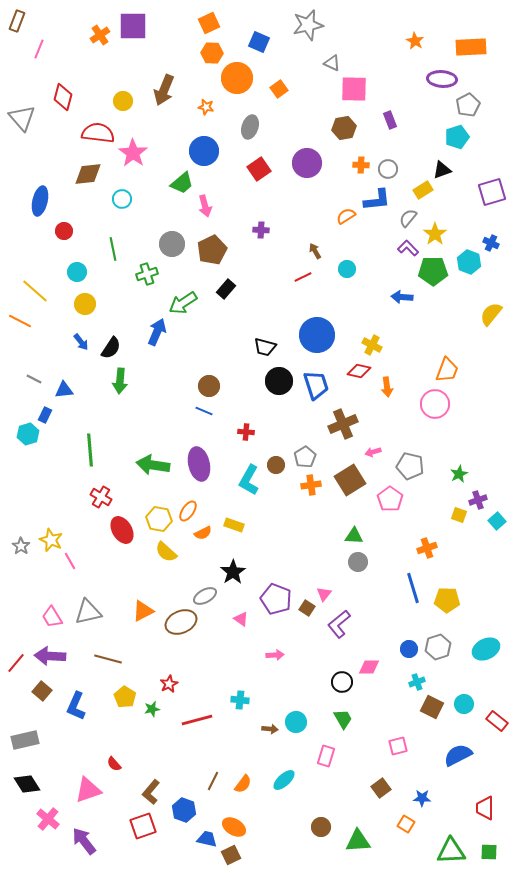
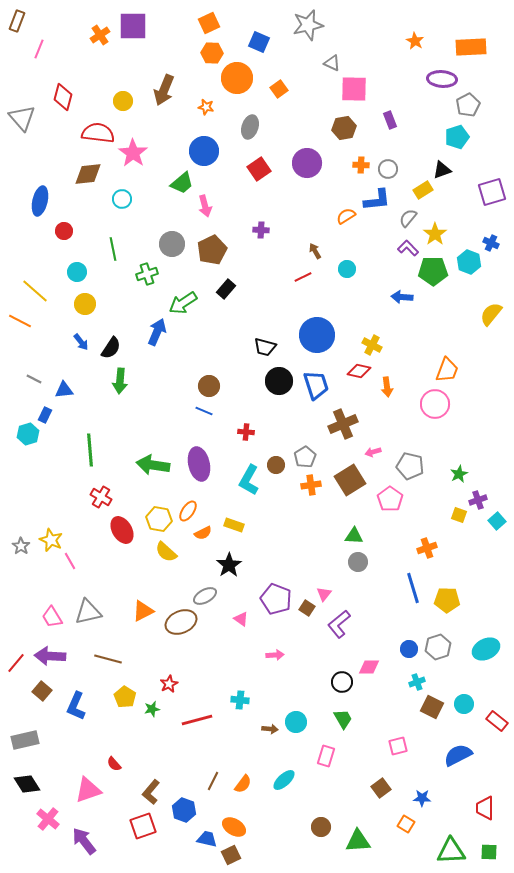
black star at (233, 572): moved 4 px left, 7 px up
